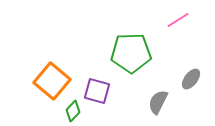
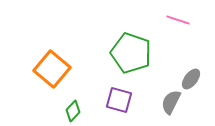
pink line: rotated 50 degrees clockwise
green pentagon: rotated 21 degrees clockwise
orange square: moved 12 px up
purple square: moved 22 px right, 9 px down
gray semicircle: moved 13 px right
